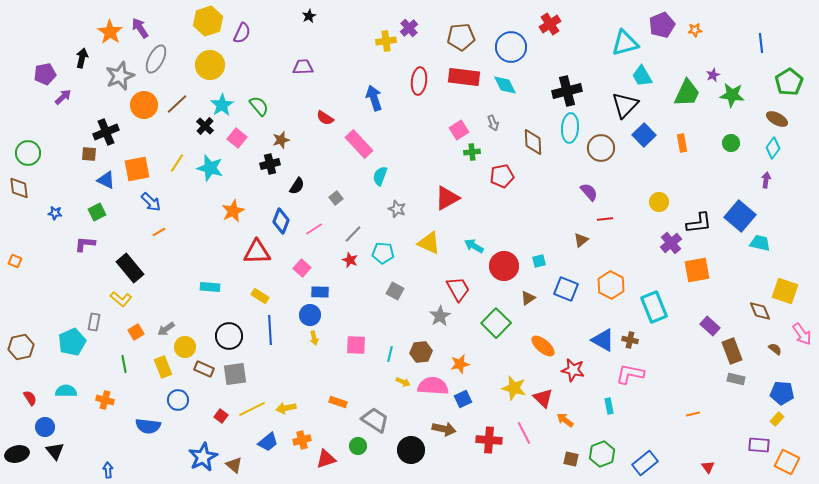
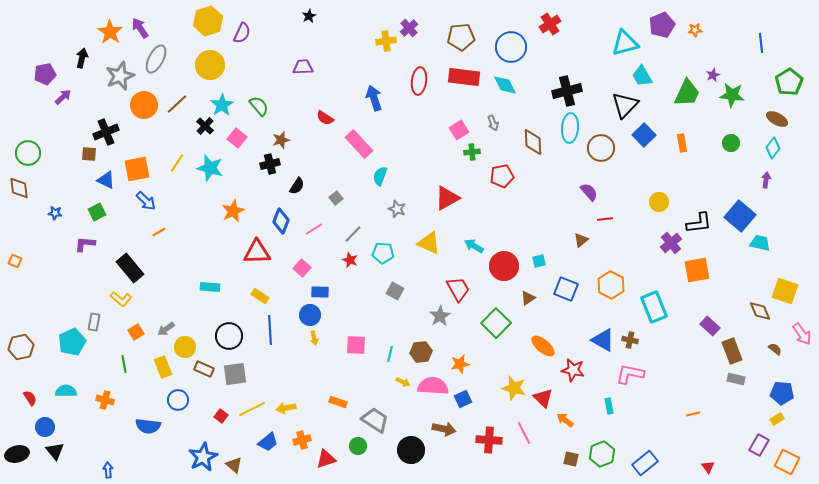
blue arrow at (151, 202): moved 5 px left, 1 px up
yellow rectangle at (777, 419): rotated 16 degrees clockwise
purple rectangle at (759, 445): rotated 65 degrees counterclockwise
